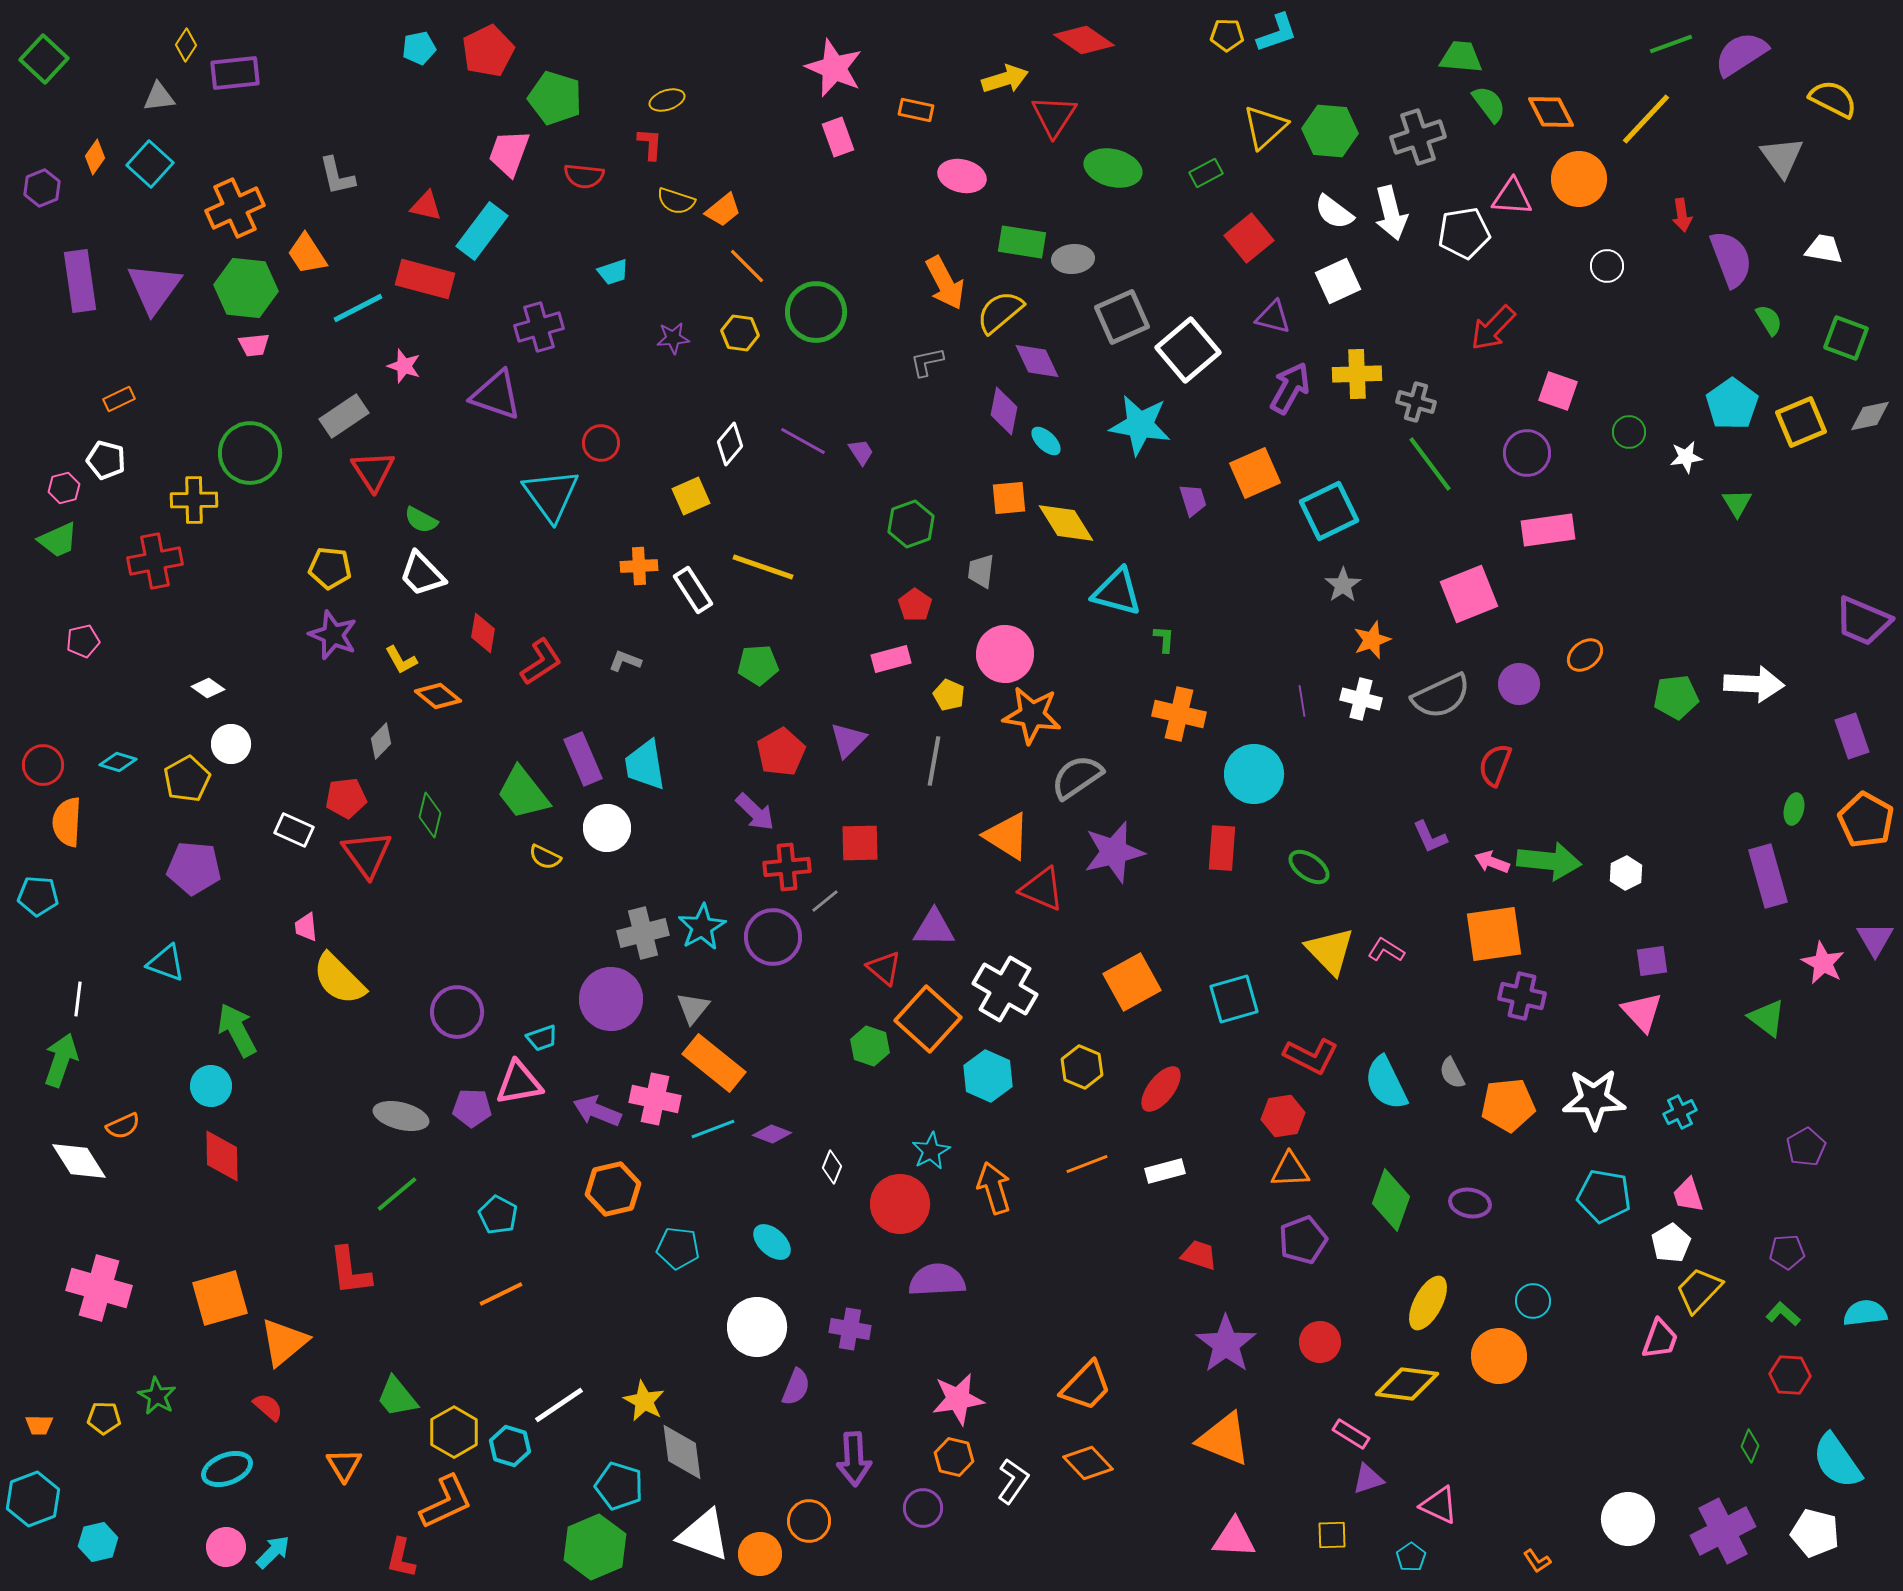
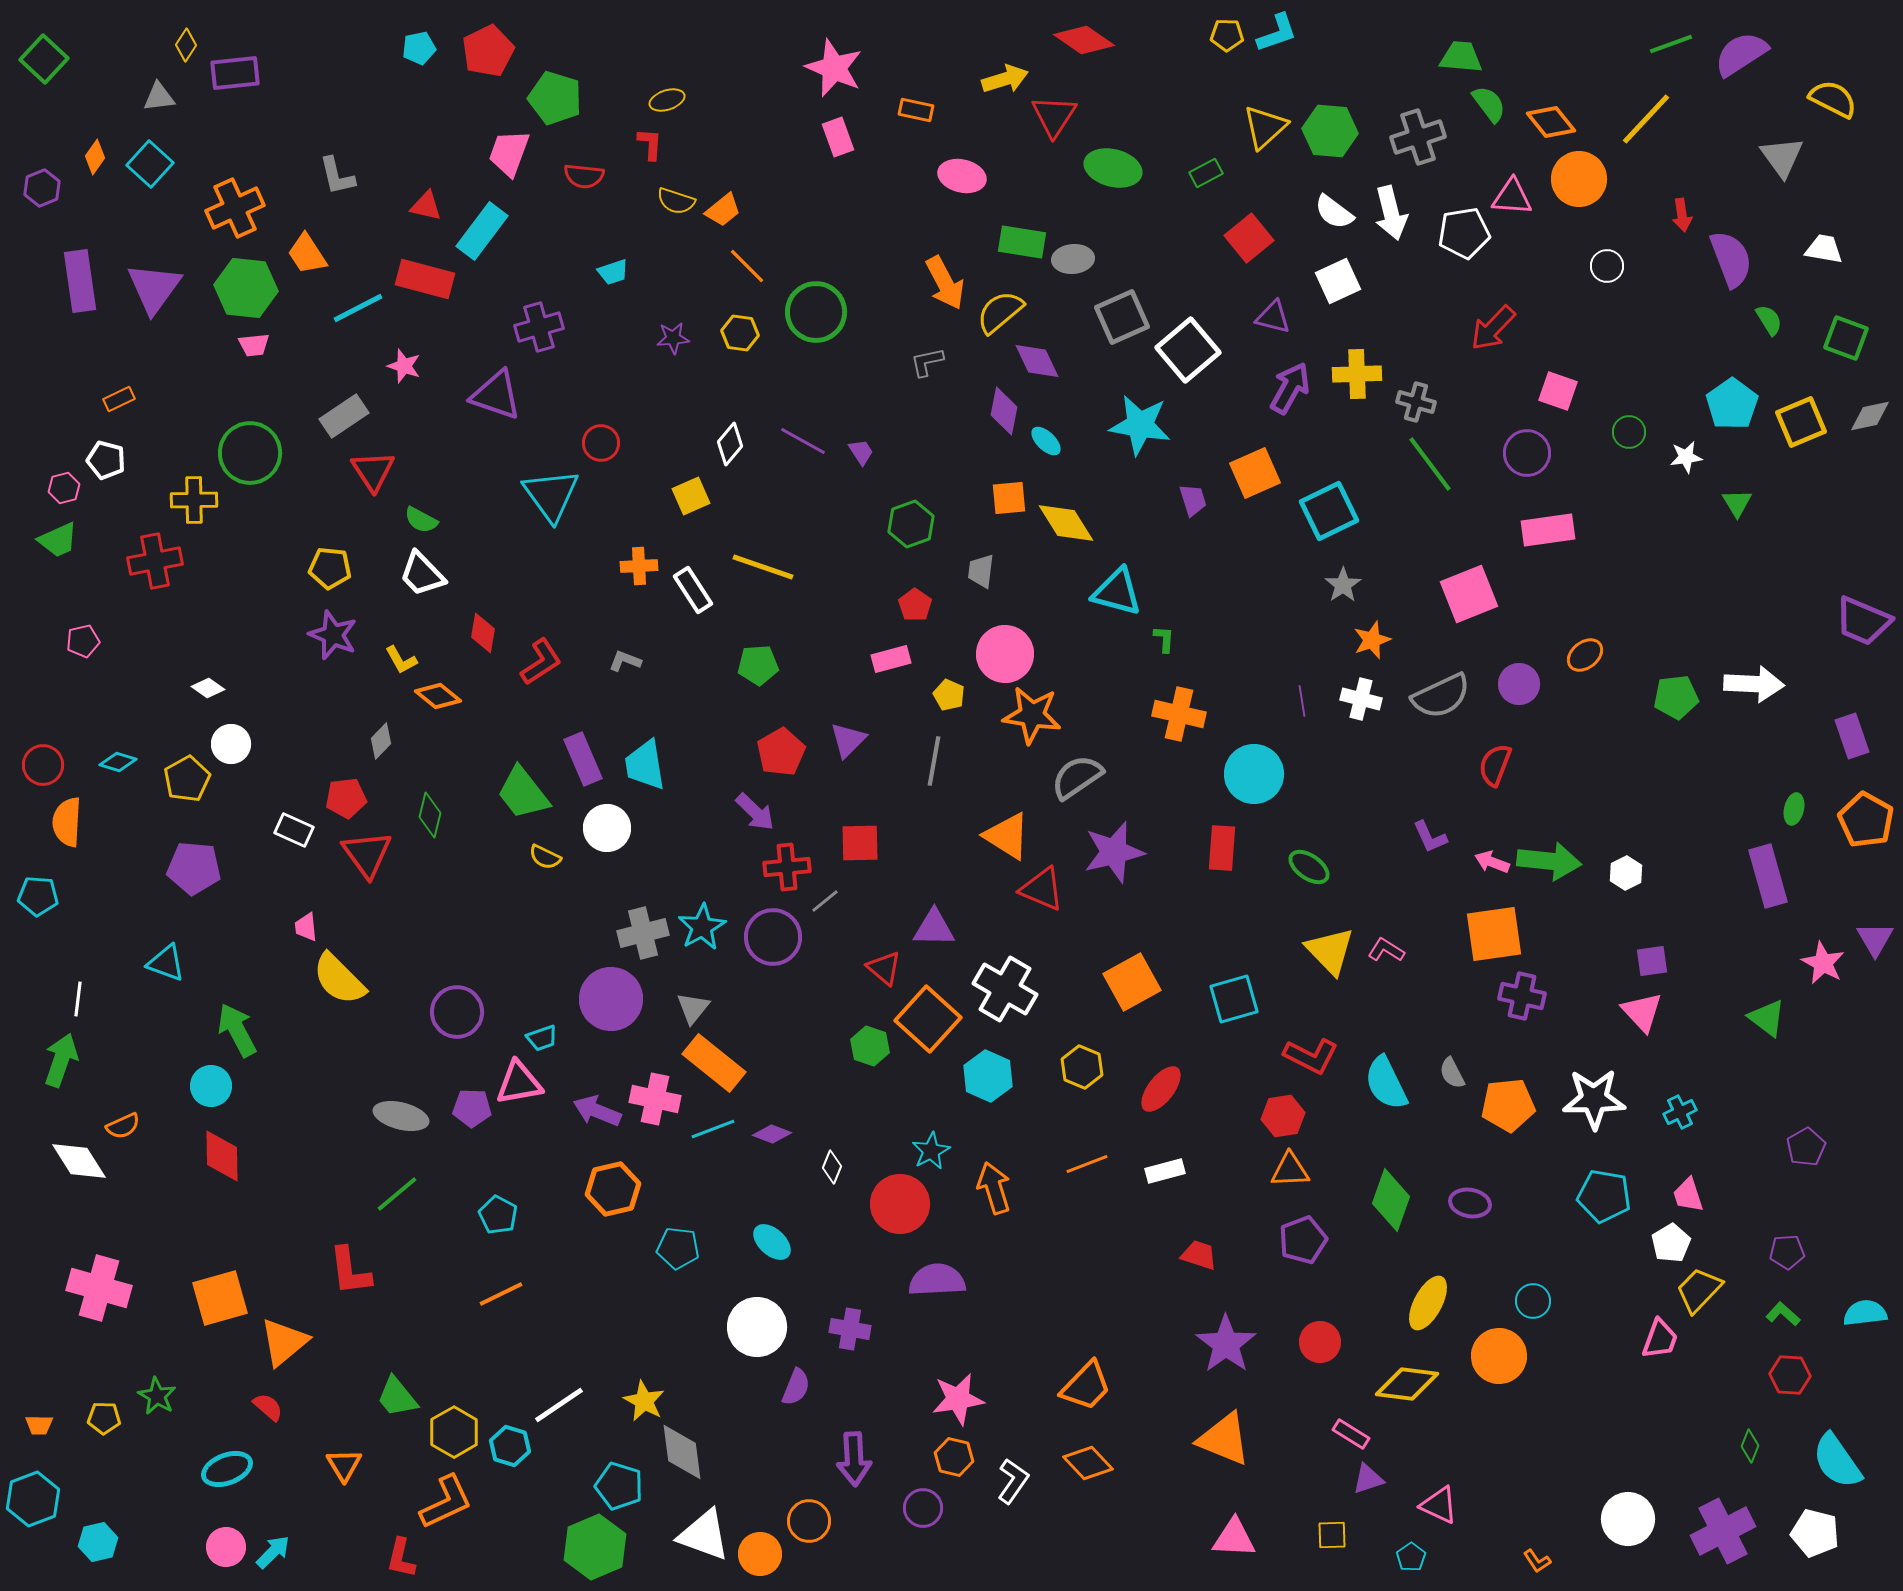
orange diamond at (1551, 112): moved 10 px down; rotated 12 degrees counterclockwise
